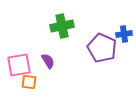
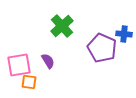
green cross: rotated 30 degrees counterclockwise
blue cross: rotated 14 degrees clockwise
